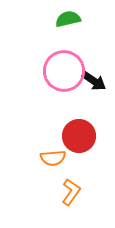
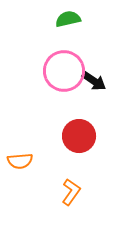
orange semicircle: moved 33 px left, 3 px down
